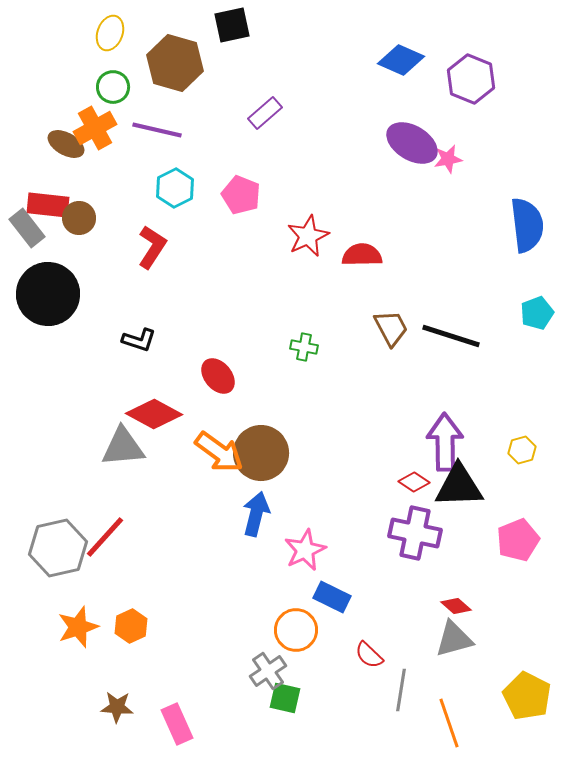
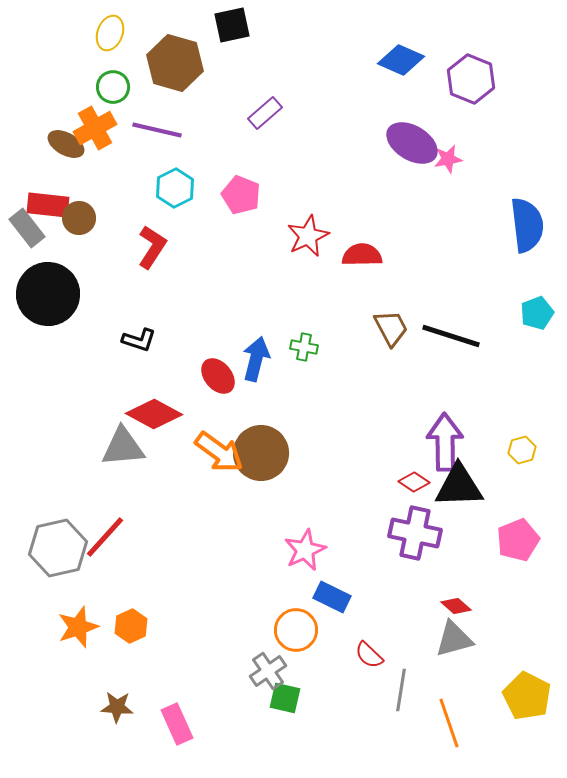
blue arrow at (256, 514): moved 155 px up
